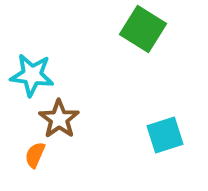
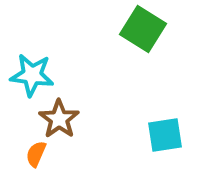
cyan square: rotated 9 degrees clockwise
orange semicircle: moved 1 px right, 1 px up
